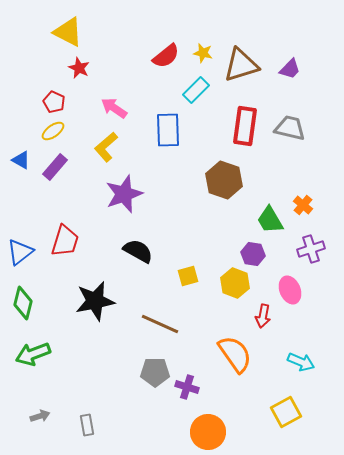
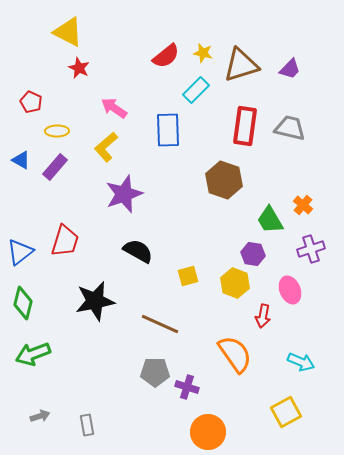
red pentagon at (54, 102): moved 23 px left
yellow ellipse at (53, 131): moved 4 px right; rotated 35 degrees clockwise
